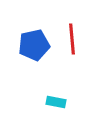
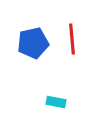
blue pentagon: moved 1 px left, 2 px up
